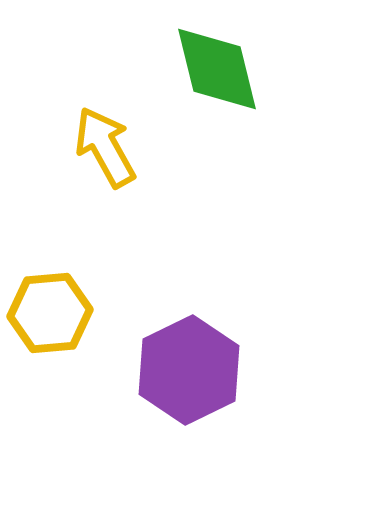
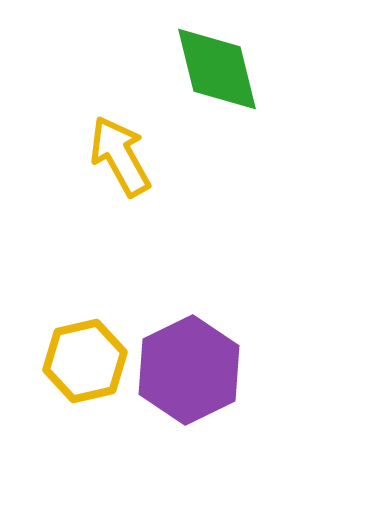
yellow arrow: moved 15 px right, 9 px down
yellow hexagon: moved 35 px right, 48 px down; rotated 8 degrees counterclockwise
